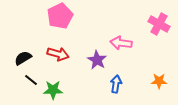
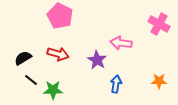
pink pentagon: rotated 20 degrees counterclockwise
